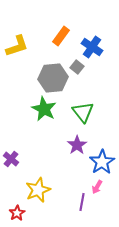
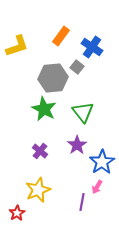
purple cross: moved 29 px right, 8 px up
